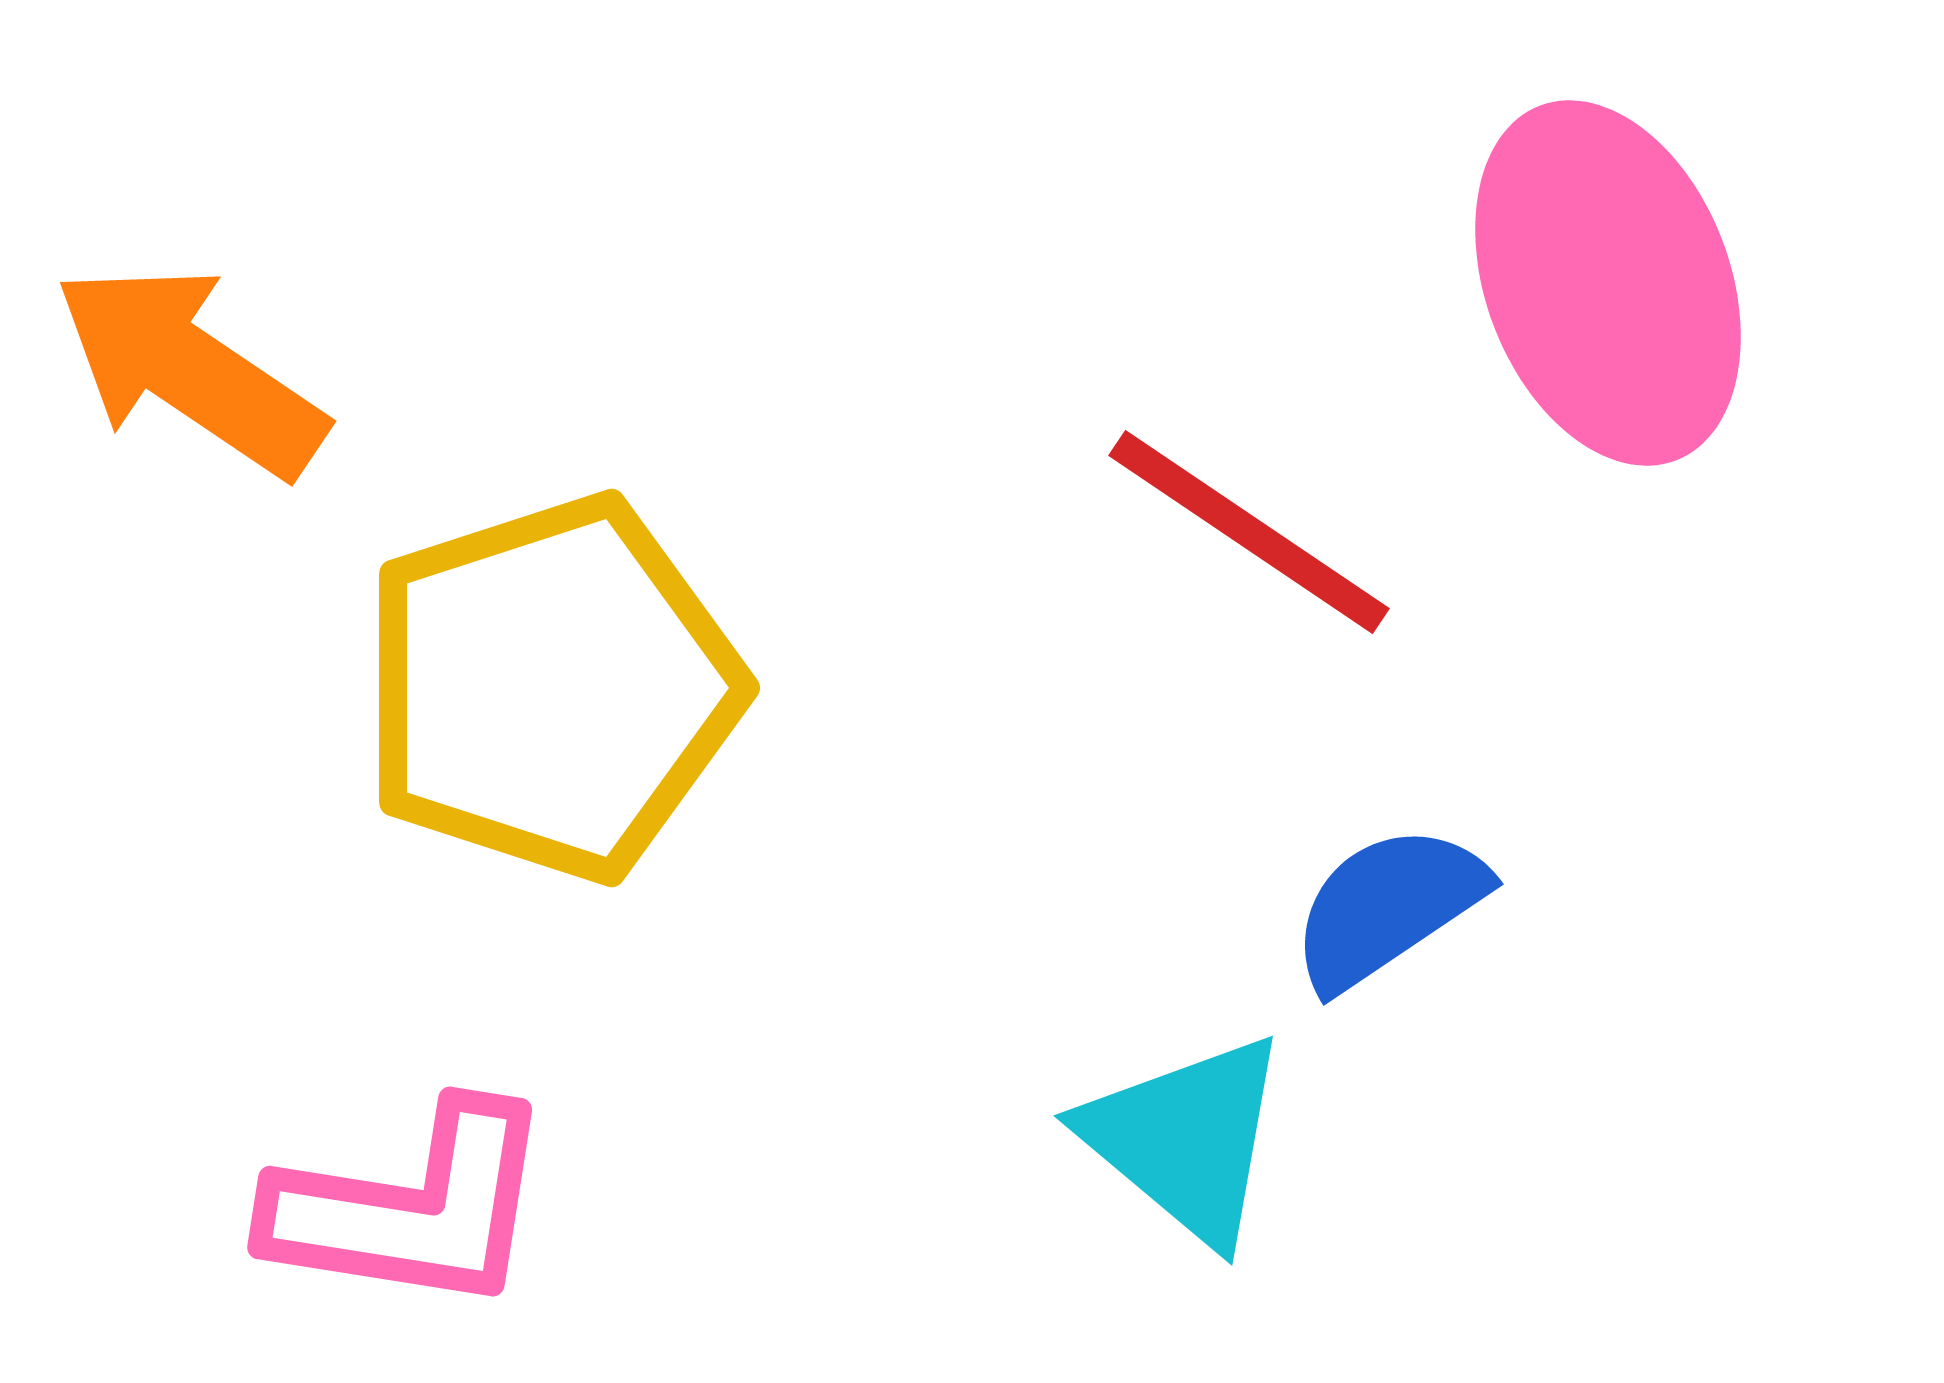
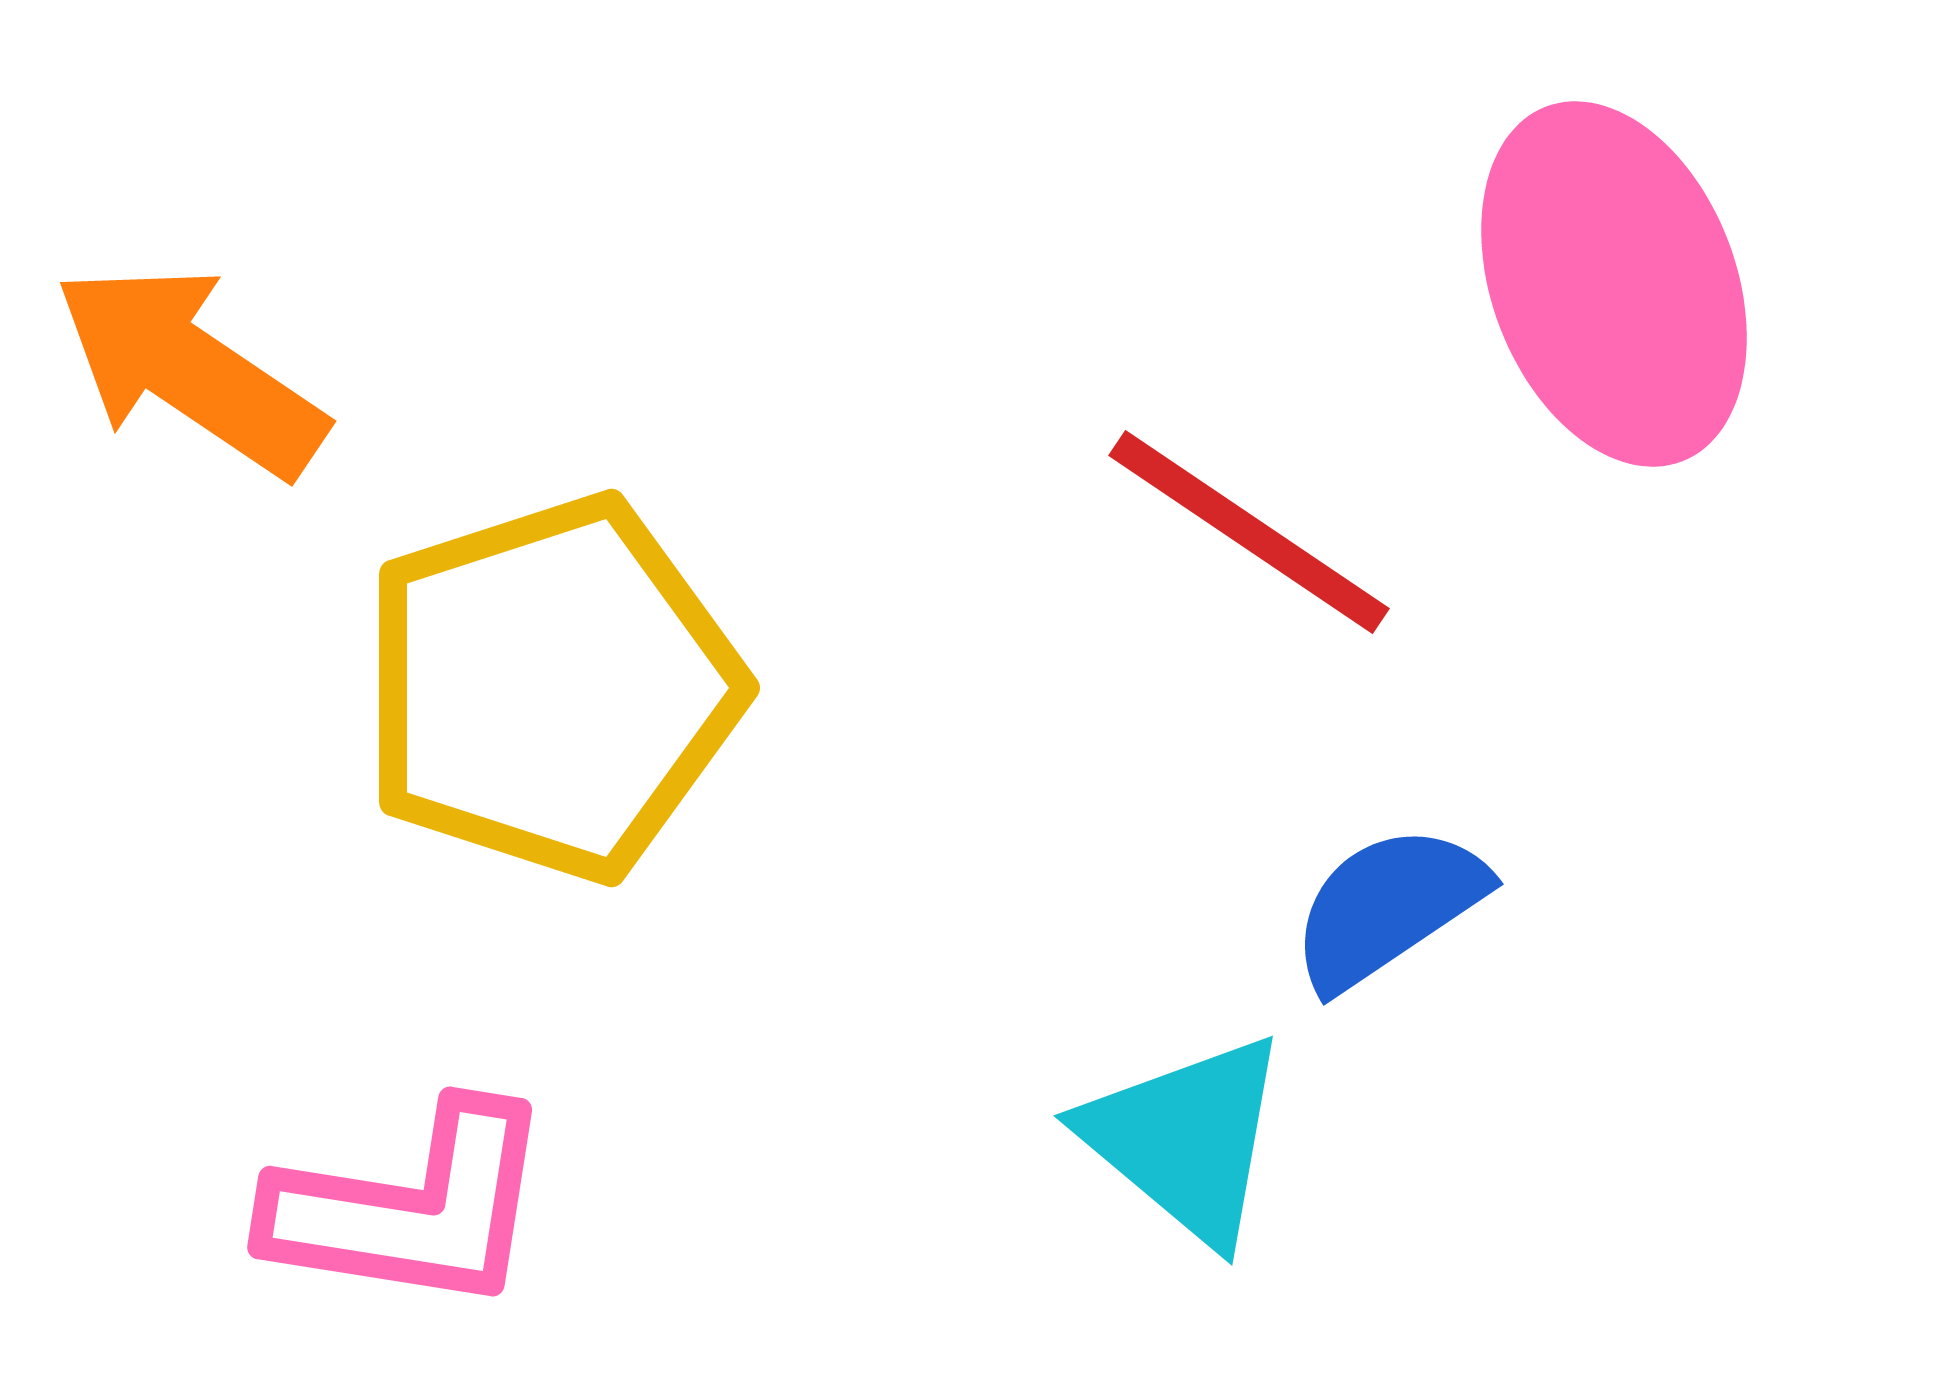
pink ellipse: moved 6 px right, 1 px down
